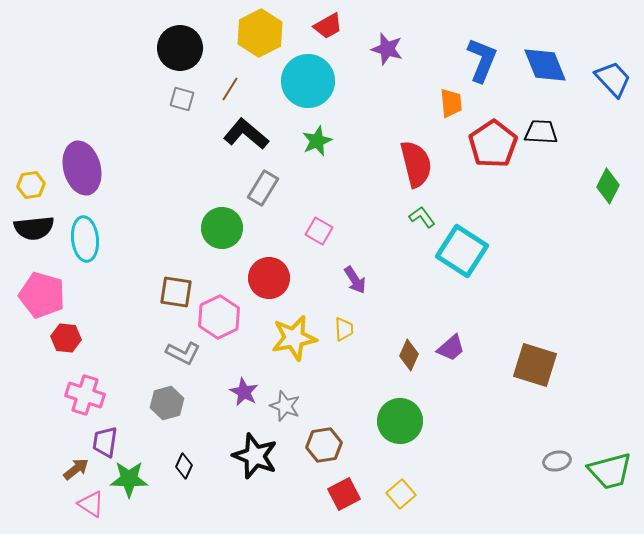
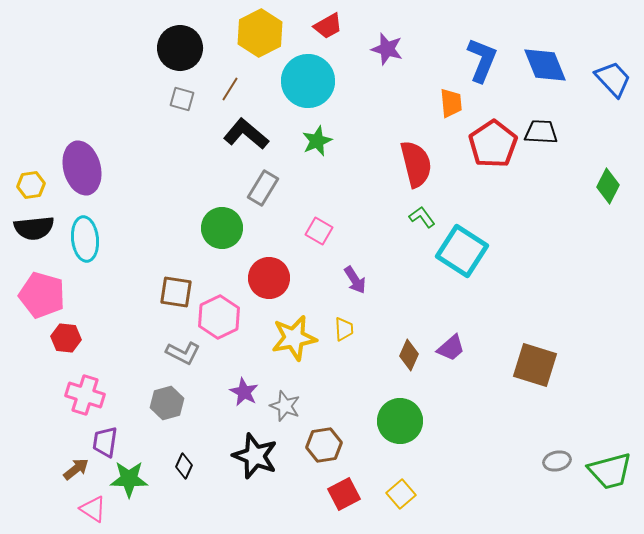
pink triangle at (91, 504): moved 2 px right, 5 px down
